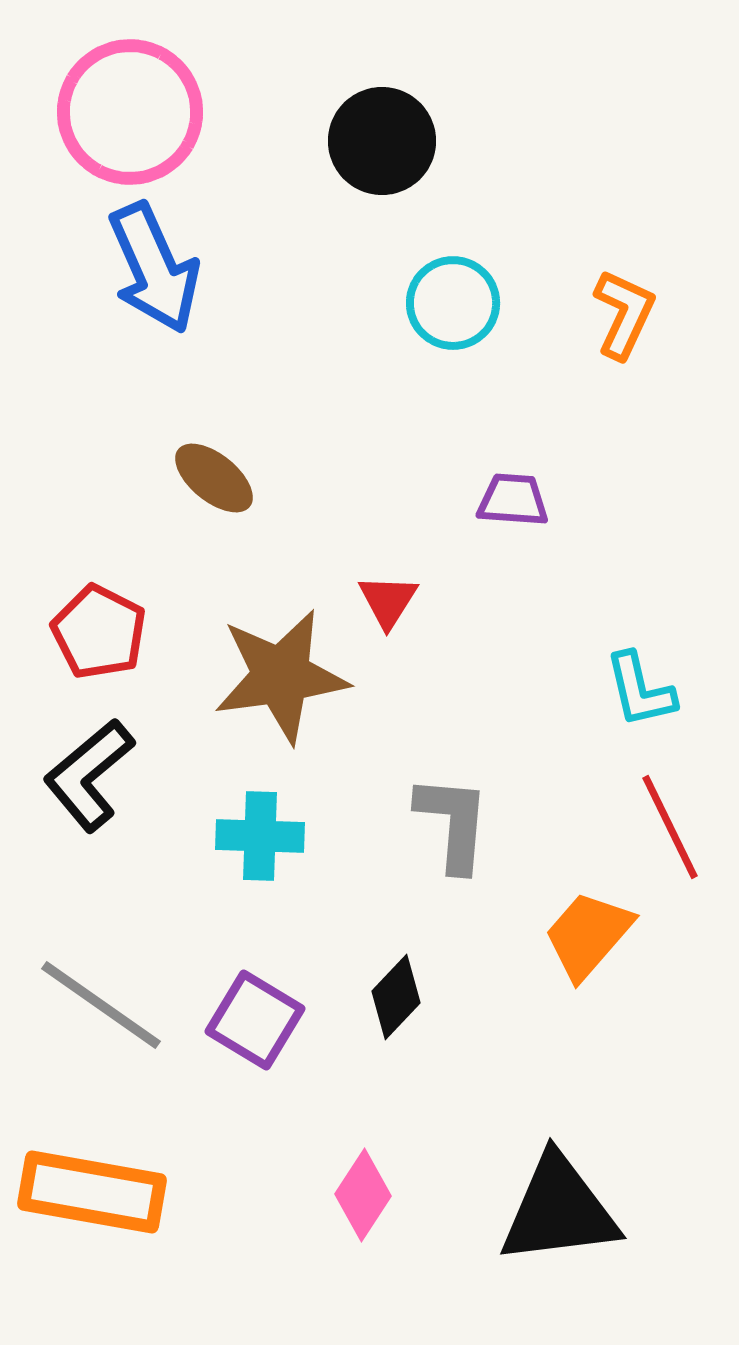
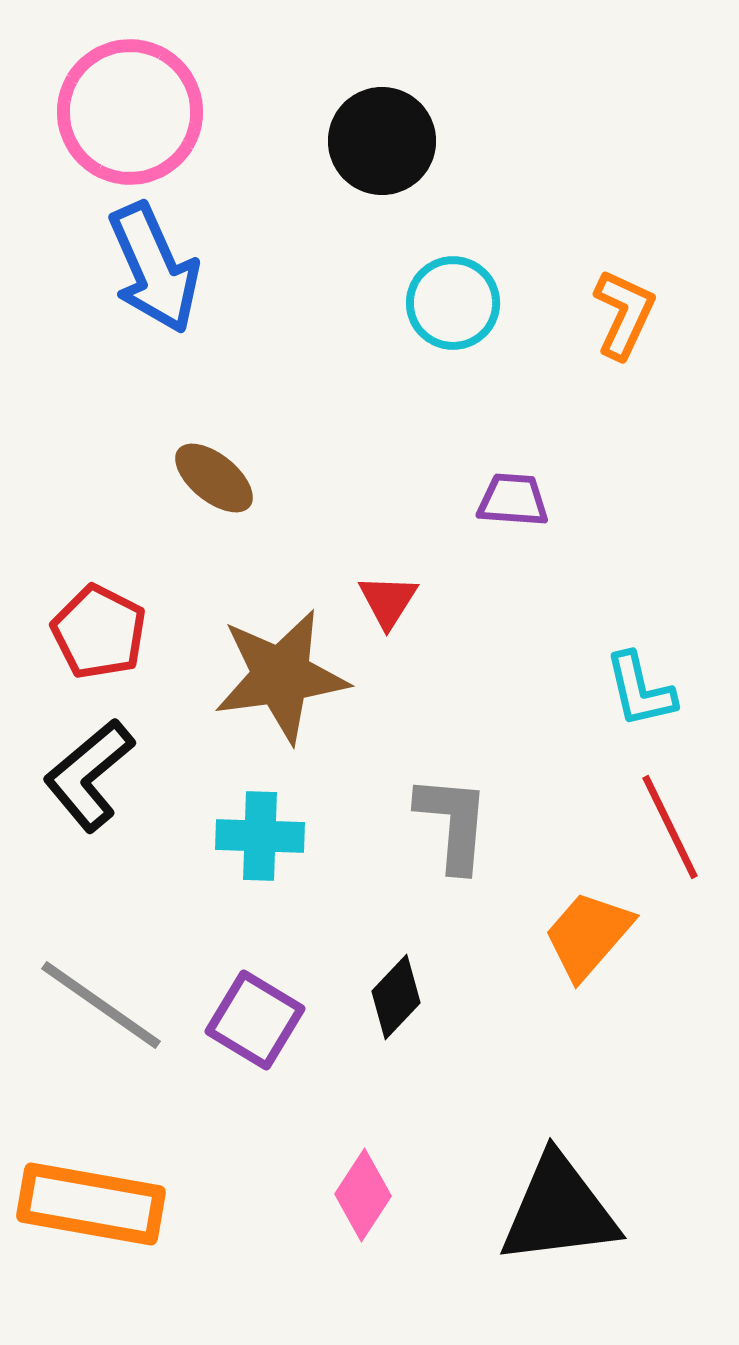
orange rectangle: moved 1 px left, 12 px down
